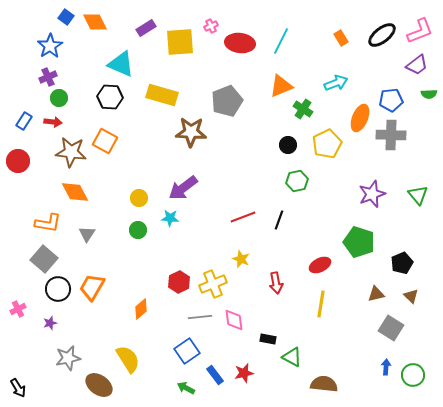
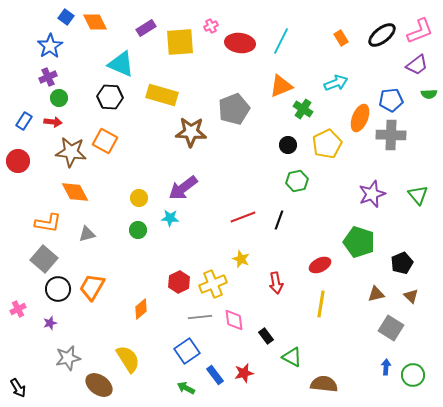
gray pentagon at (227, 101): moved 7 px right, 8 px down
gray triangle at (87, 234): rotated 42 degrees clockwise
black rectangle at (268, 339): moved 2 px left, 3 px up; rotated 42 degrees clockwise
